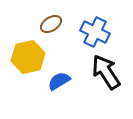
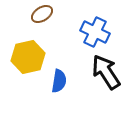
brown ellipse: moved 9 px left, 10 px up
blue semicircle: rotated 130 degrees clockwise
